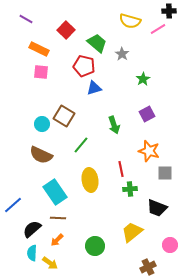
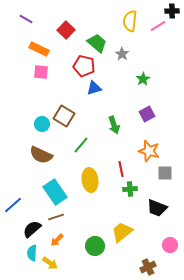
black cross: moved 3 px right
yellow semicircle: rotated 80 degrees clockwise
pink line: moved 3 px up
brown line: moved 2 px left, 1 px up; rotated 21 degrees counterclockwise
yellow trapezoid: moved 10 px left
